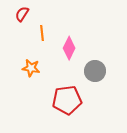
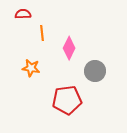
red semicircle: moved 1 px right; rotated 56 degrees clockwise
